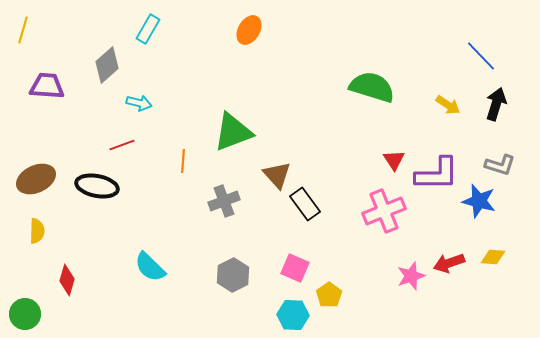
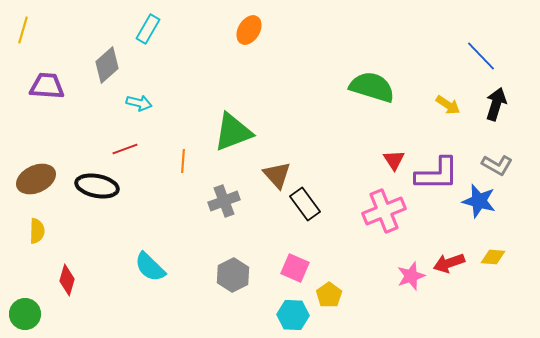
red line: moved 3 px right, 4 px down
gray L-shape: moved 3 px left; rotated 12 degrees clockwise
